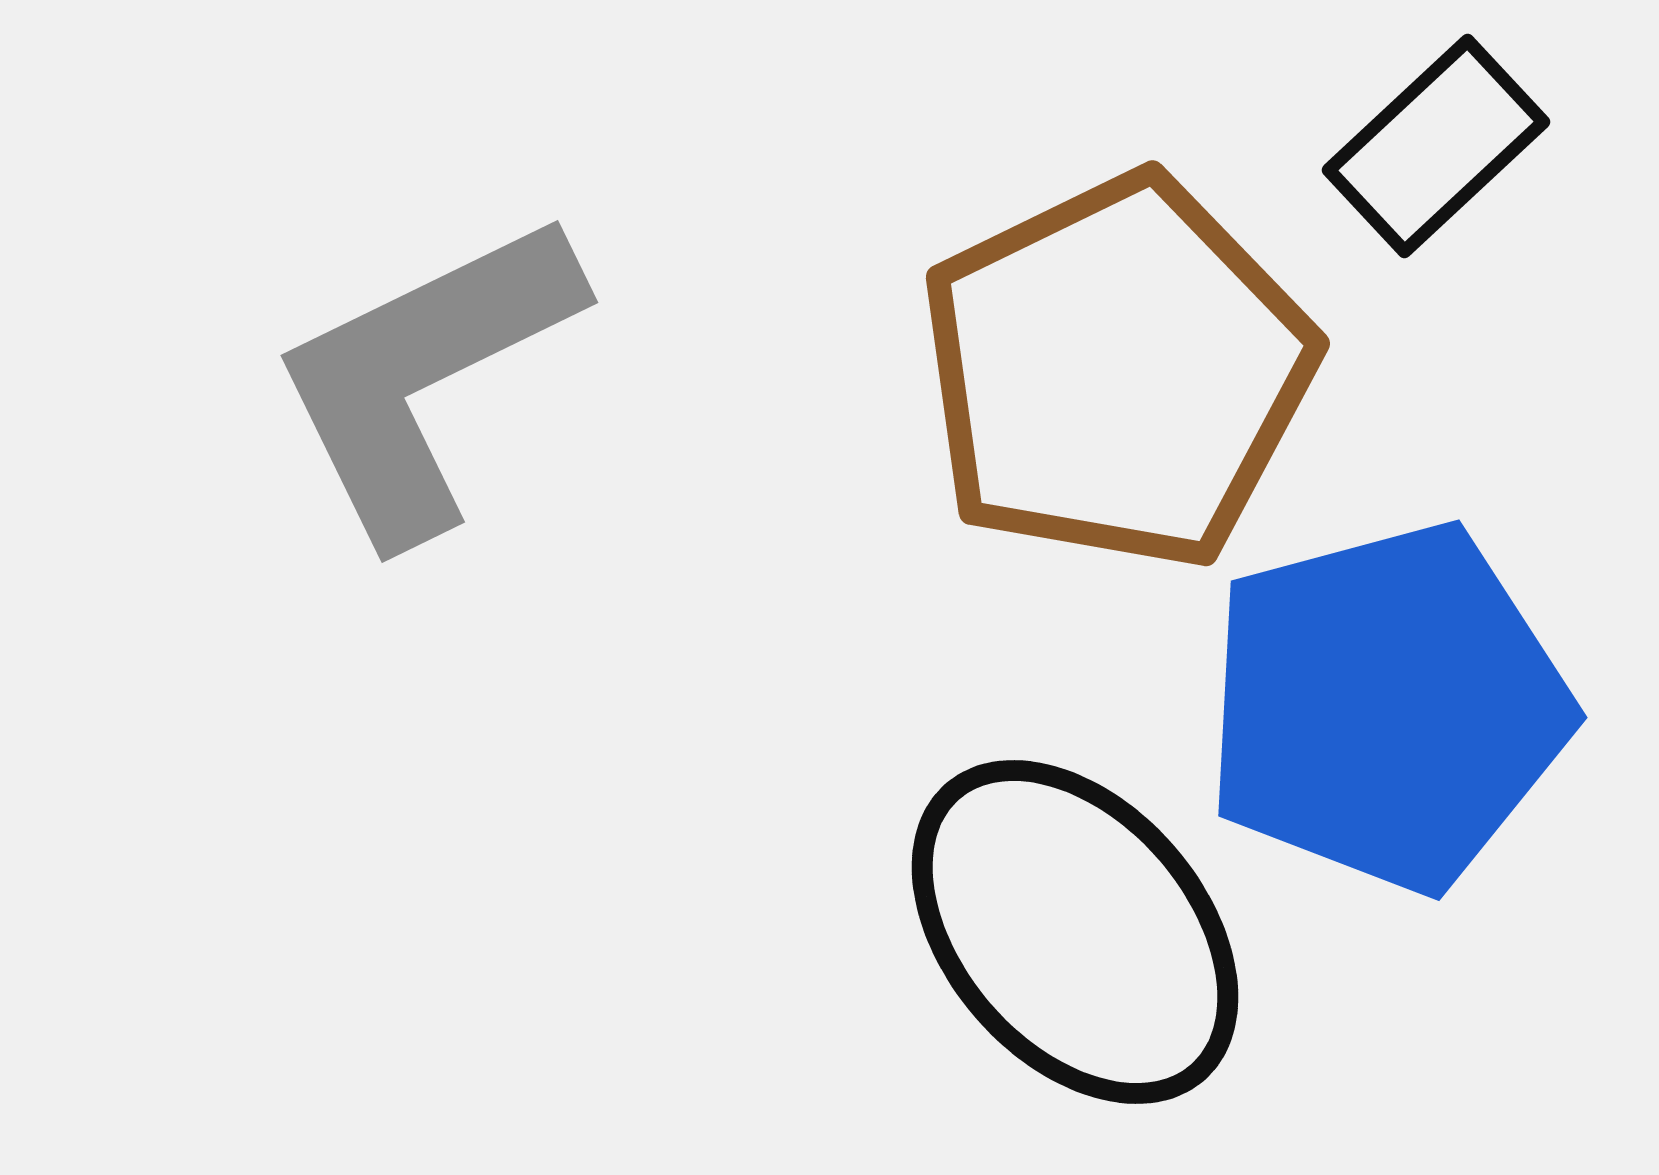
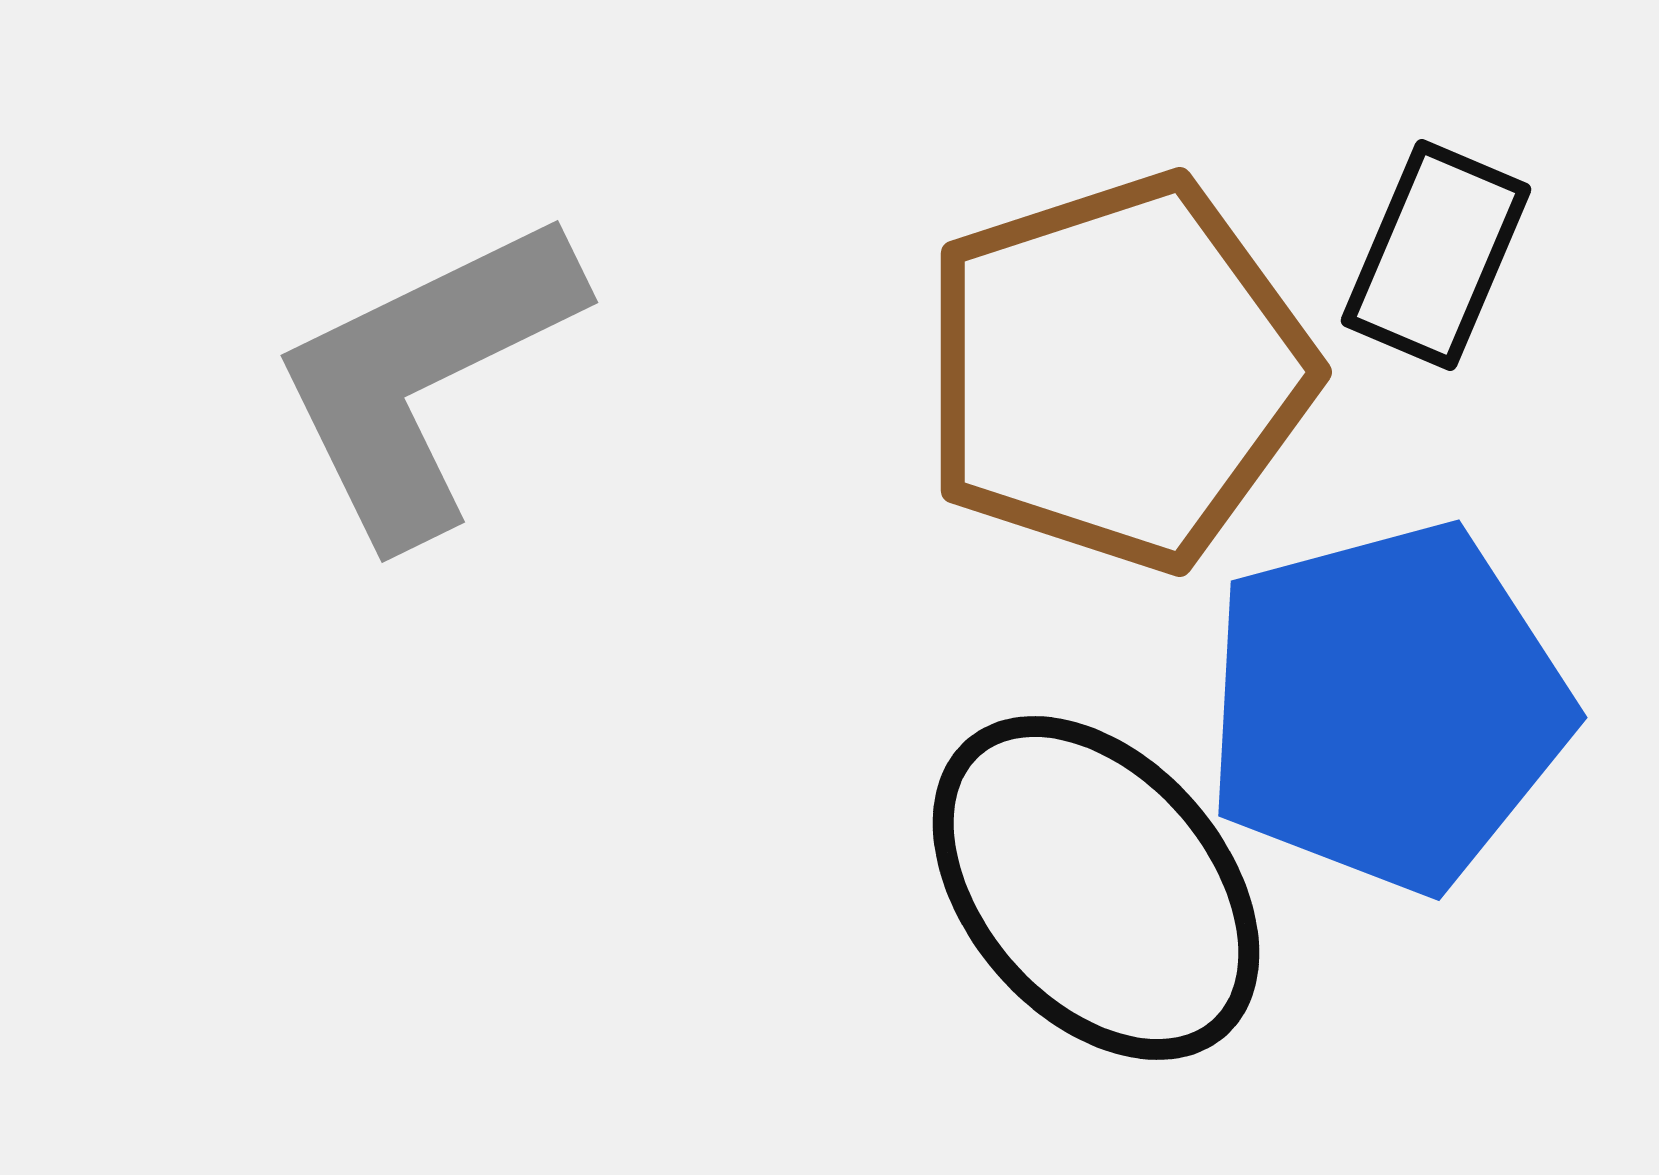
black rectangle: moved 109 px down; rotated 24 degrees counterclockwise
brown pentagon: rotated 8 degrees clockwise
black ellipse: moved 21 px right, 44 px up
